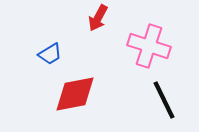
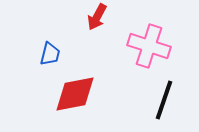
red arrow: moved 1 px left, 1 px up
blue trapezoid: rotated 45 degrees counterclockwise
black line: rotated 45 degrees clockwise
